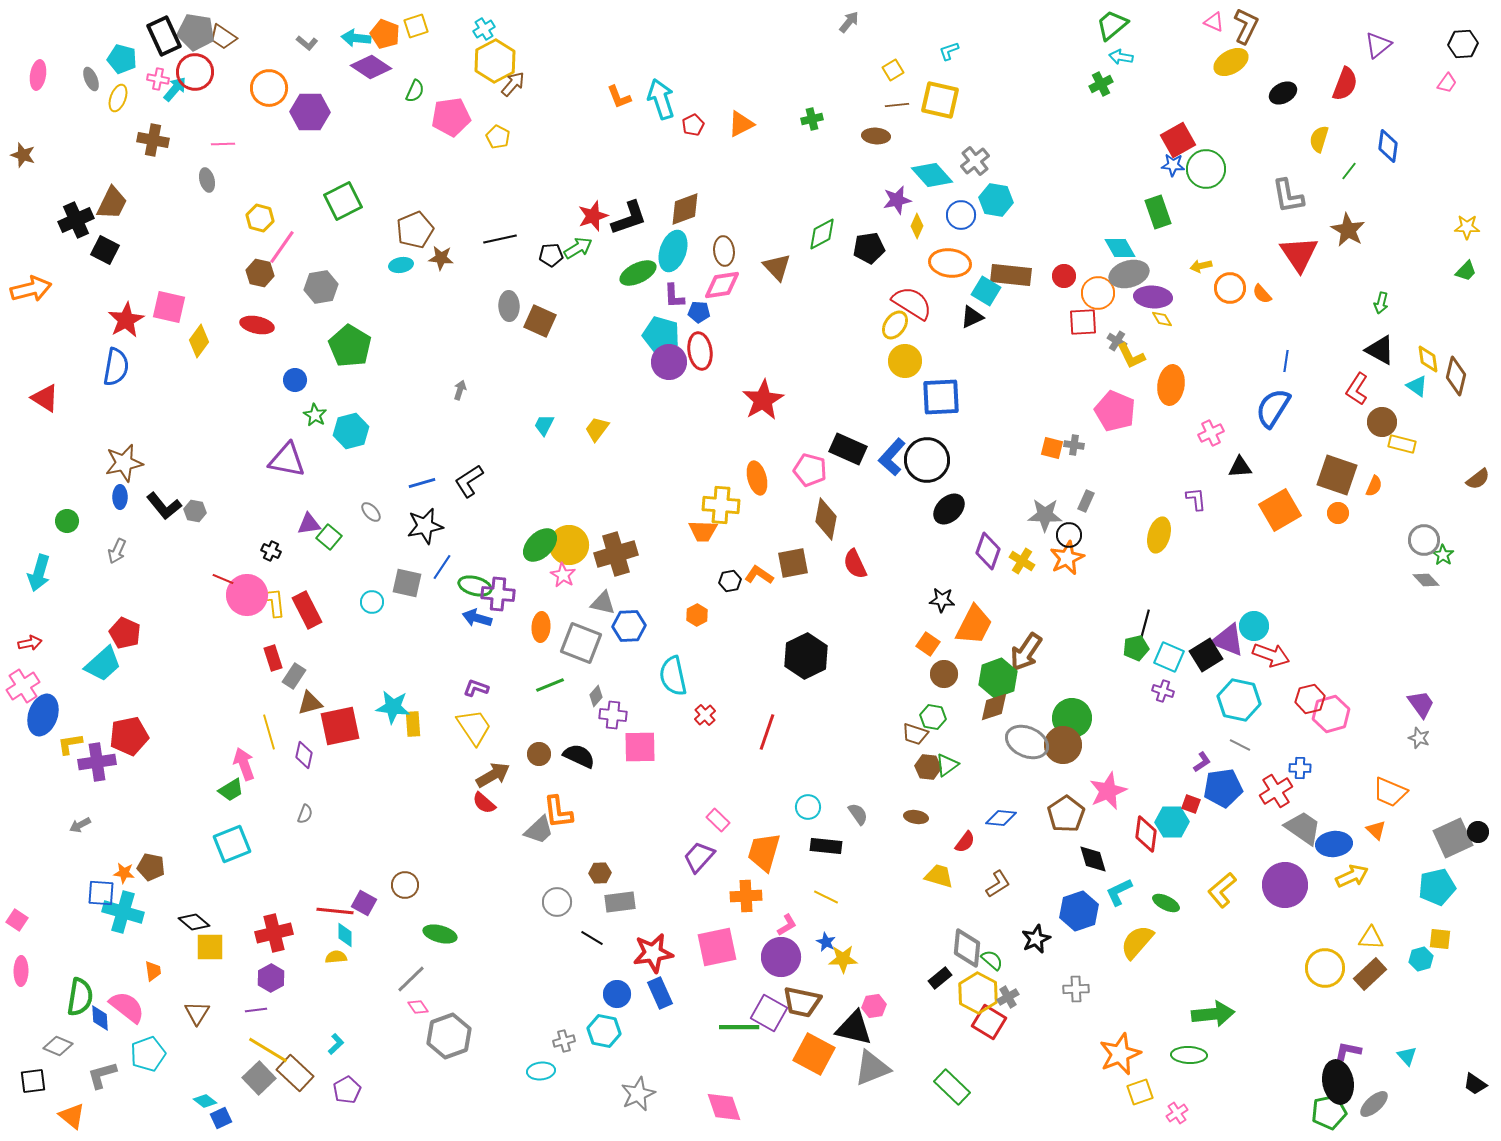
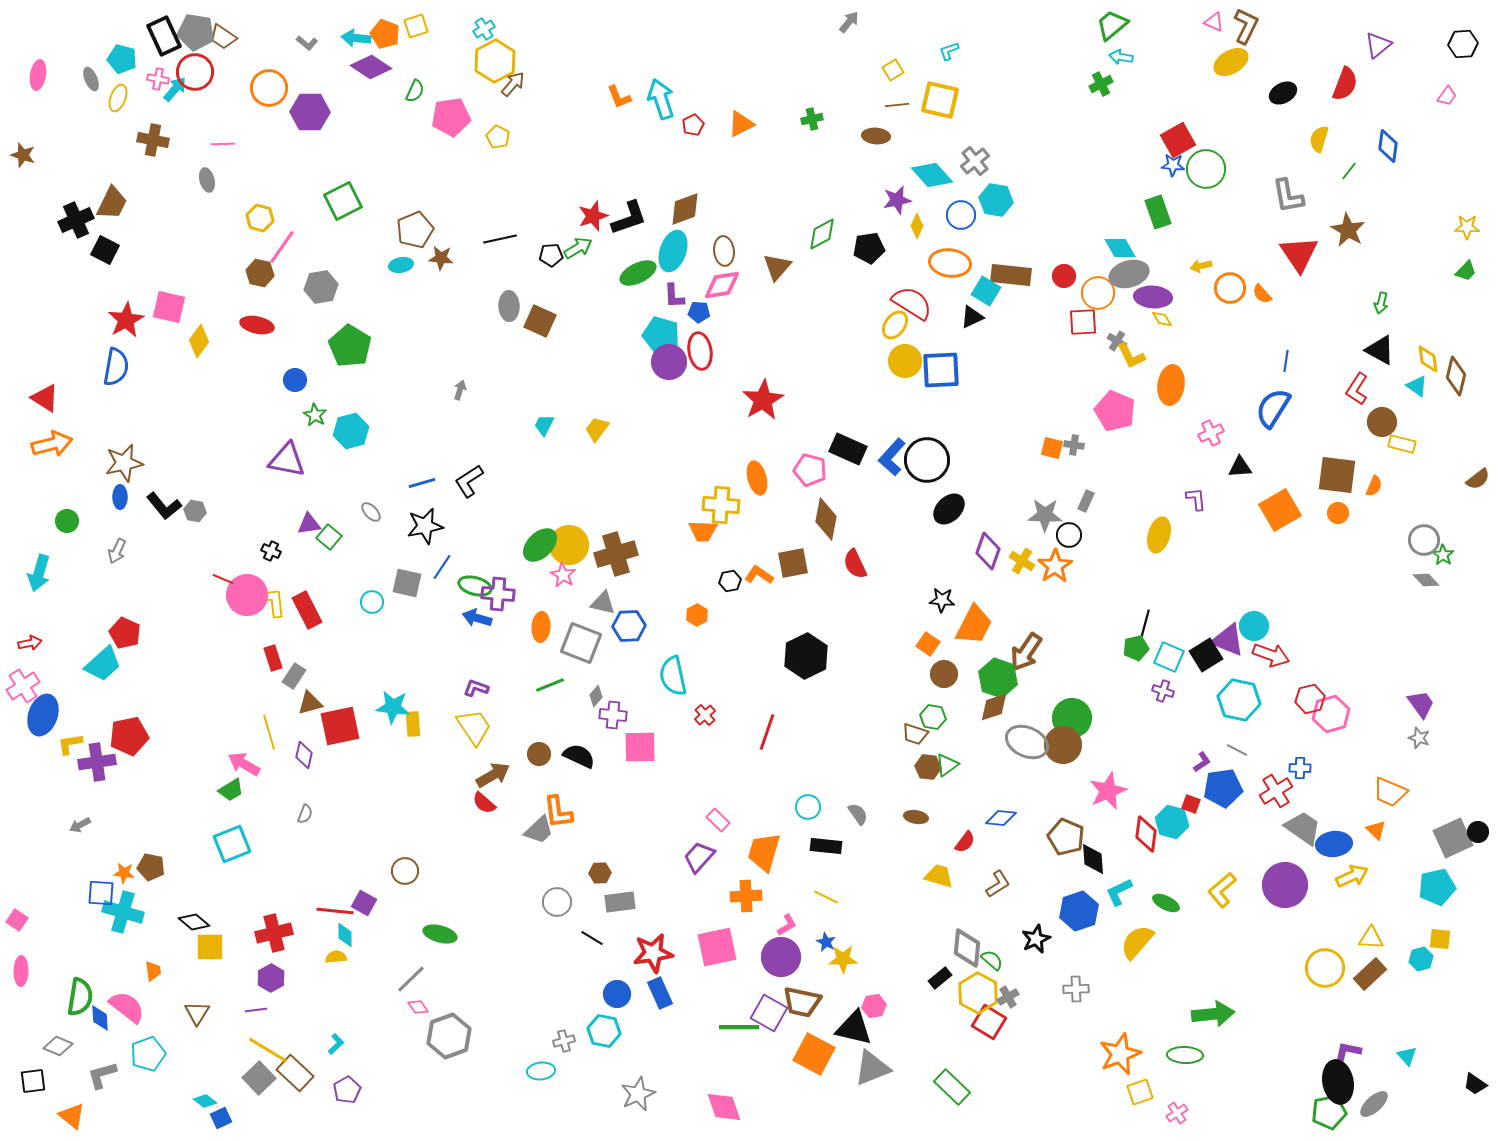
pink trapezoid at (1447, 83): moved 13 px down
brown triangle at (777, 267): rotated 24 degrees clockwise
orange arrow at (31, 289): moved 21 px right, 155 px down
blue square at (941, 397): moved 27 px up
brown square at (1337, 475): rotated 12 degrees counterclockwise
orange star at (1067, 558): moved 12 px left, 8 px down; rotated 8 degrees counterclockwise
green hexagon at (998, 678): rotated 21 degrees counterclockwise
gray line at (1240, 745): moved 3 px left, 5 px down
pink arrow at (244, 764): rotated 40 degrees counterclockwise
brown pentagon at (1066, 814): moved 23 px down; rotated 15 degrees counterclockwise
cyan hexagon at (1172, 822): rotated 16 degrees clockwise
black diamond at (1093, 859): rotated 12 degrees clockwise
brown circle at (405, 885): moved 14 px up
green ellipse at (1189, 1055): moved 4 px left
